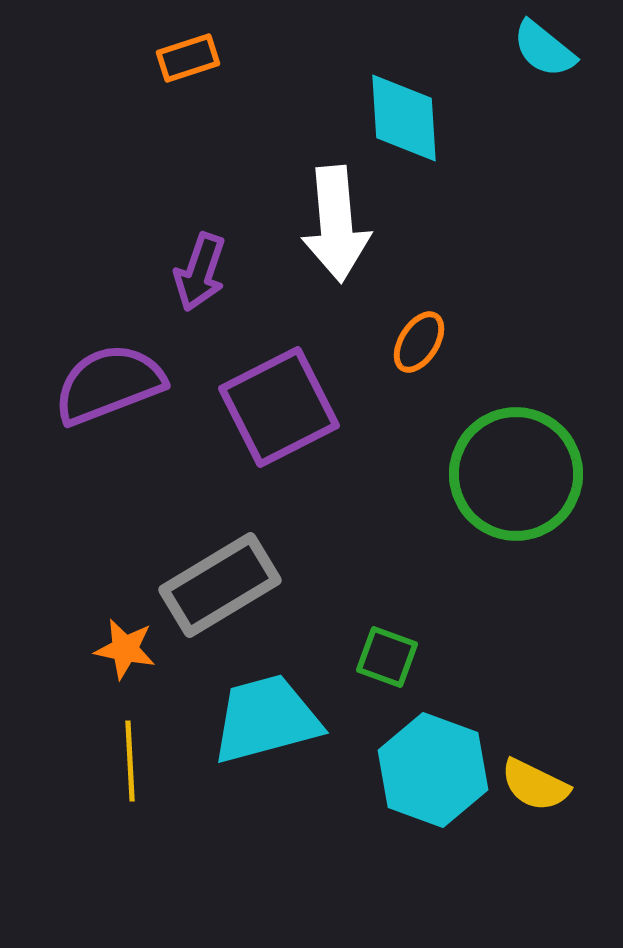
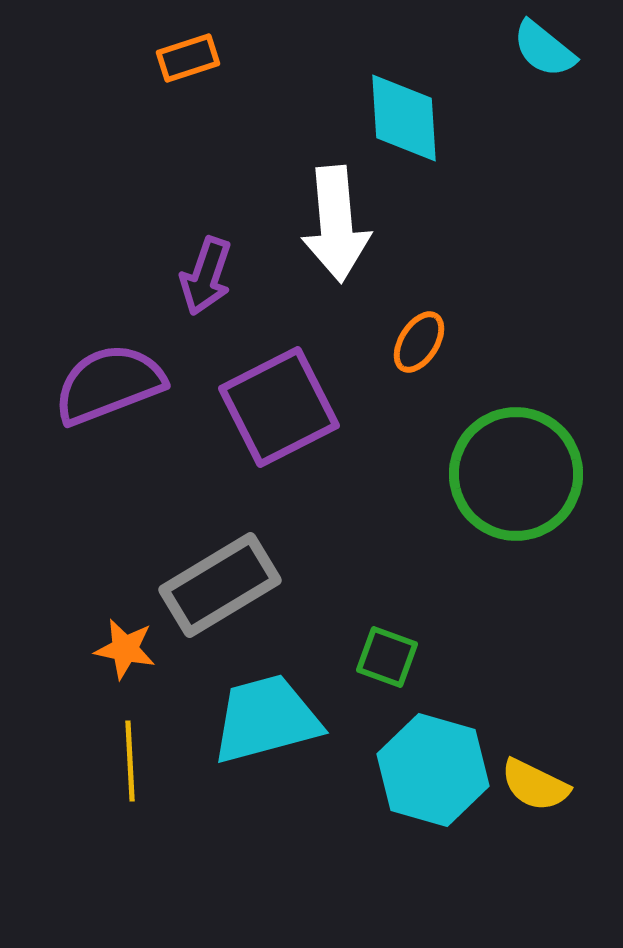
purple arrow: moved 6 px right, 4 px down
cyan hexagon: rotated 4 degrees counterclockwise
